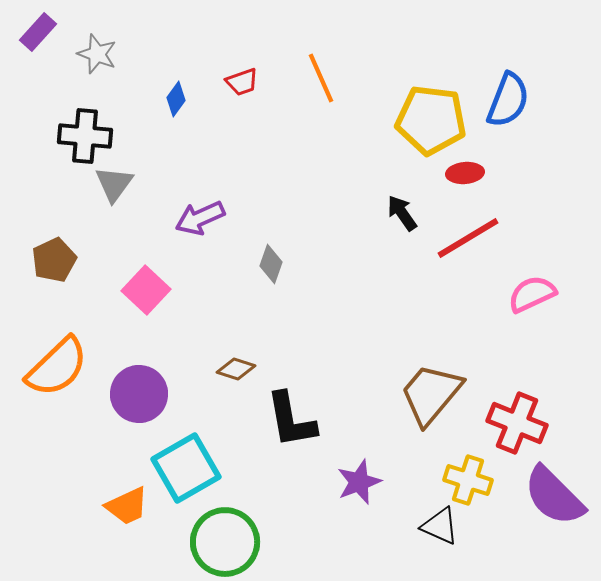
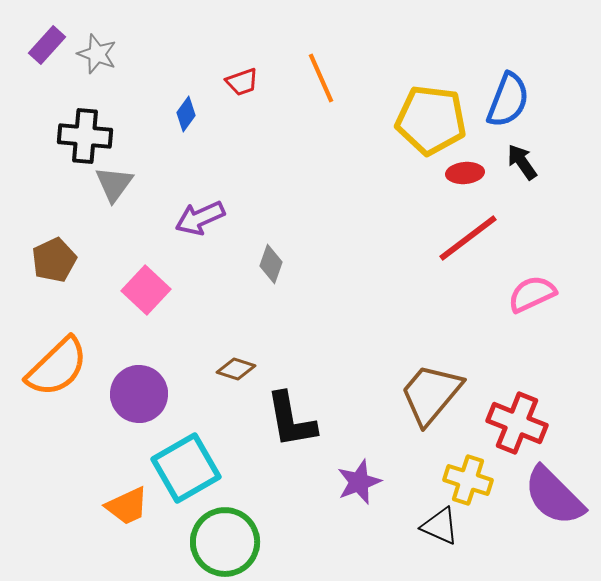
purple rectangle: moved 9 px right, 13 px down
blue diamond: moved 10 px right, 15 px down
black arrow: moved 120 px right, 51 px up
red line: rotated 6 degrees counterclockwise
